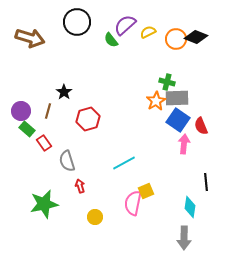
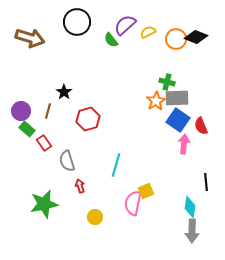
cyan line: moved 8 px left, 2 px down; rotated 45 degrees counterclockwise
gray arrow: moved 8 px right, 7 px up
